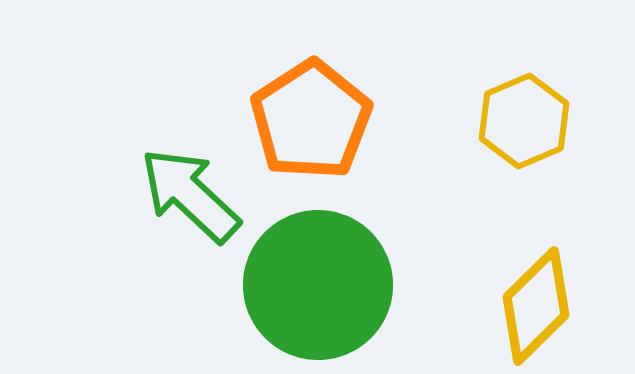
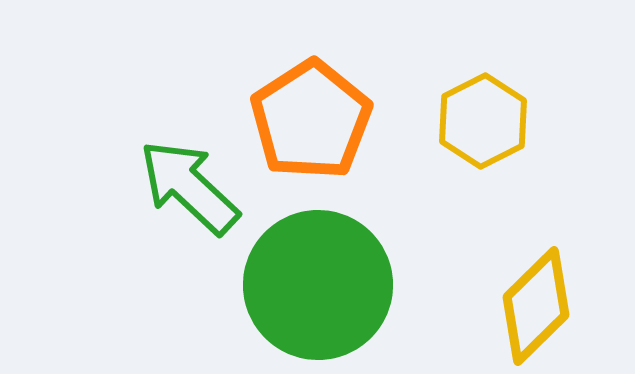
yellow hexagon: moved 41 px left; rotated 4 degrees counterclockwise
green arrow: moved 1 px left, 8 px up
